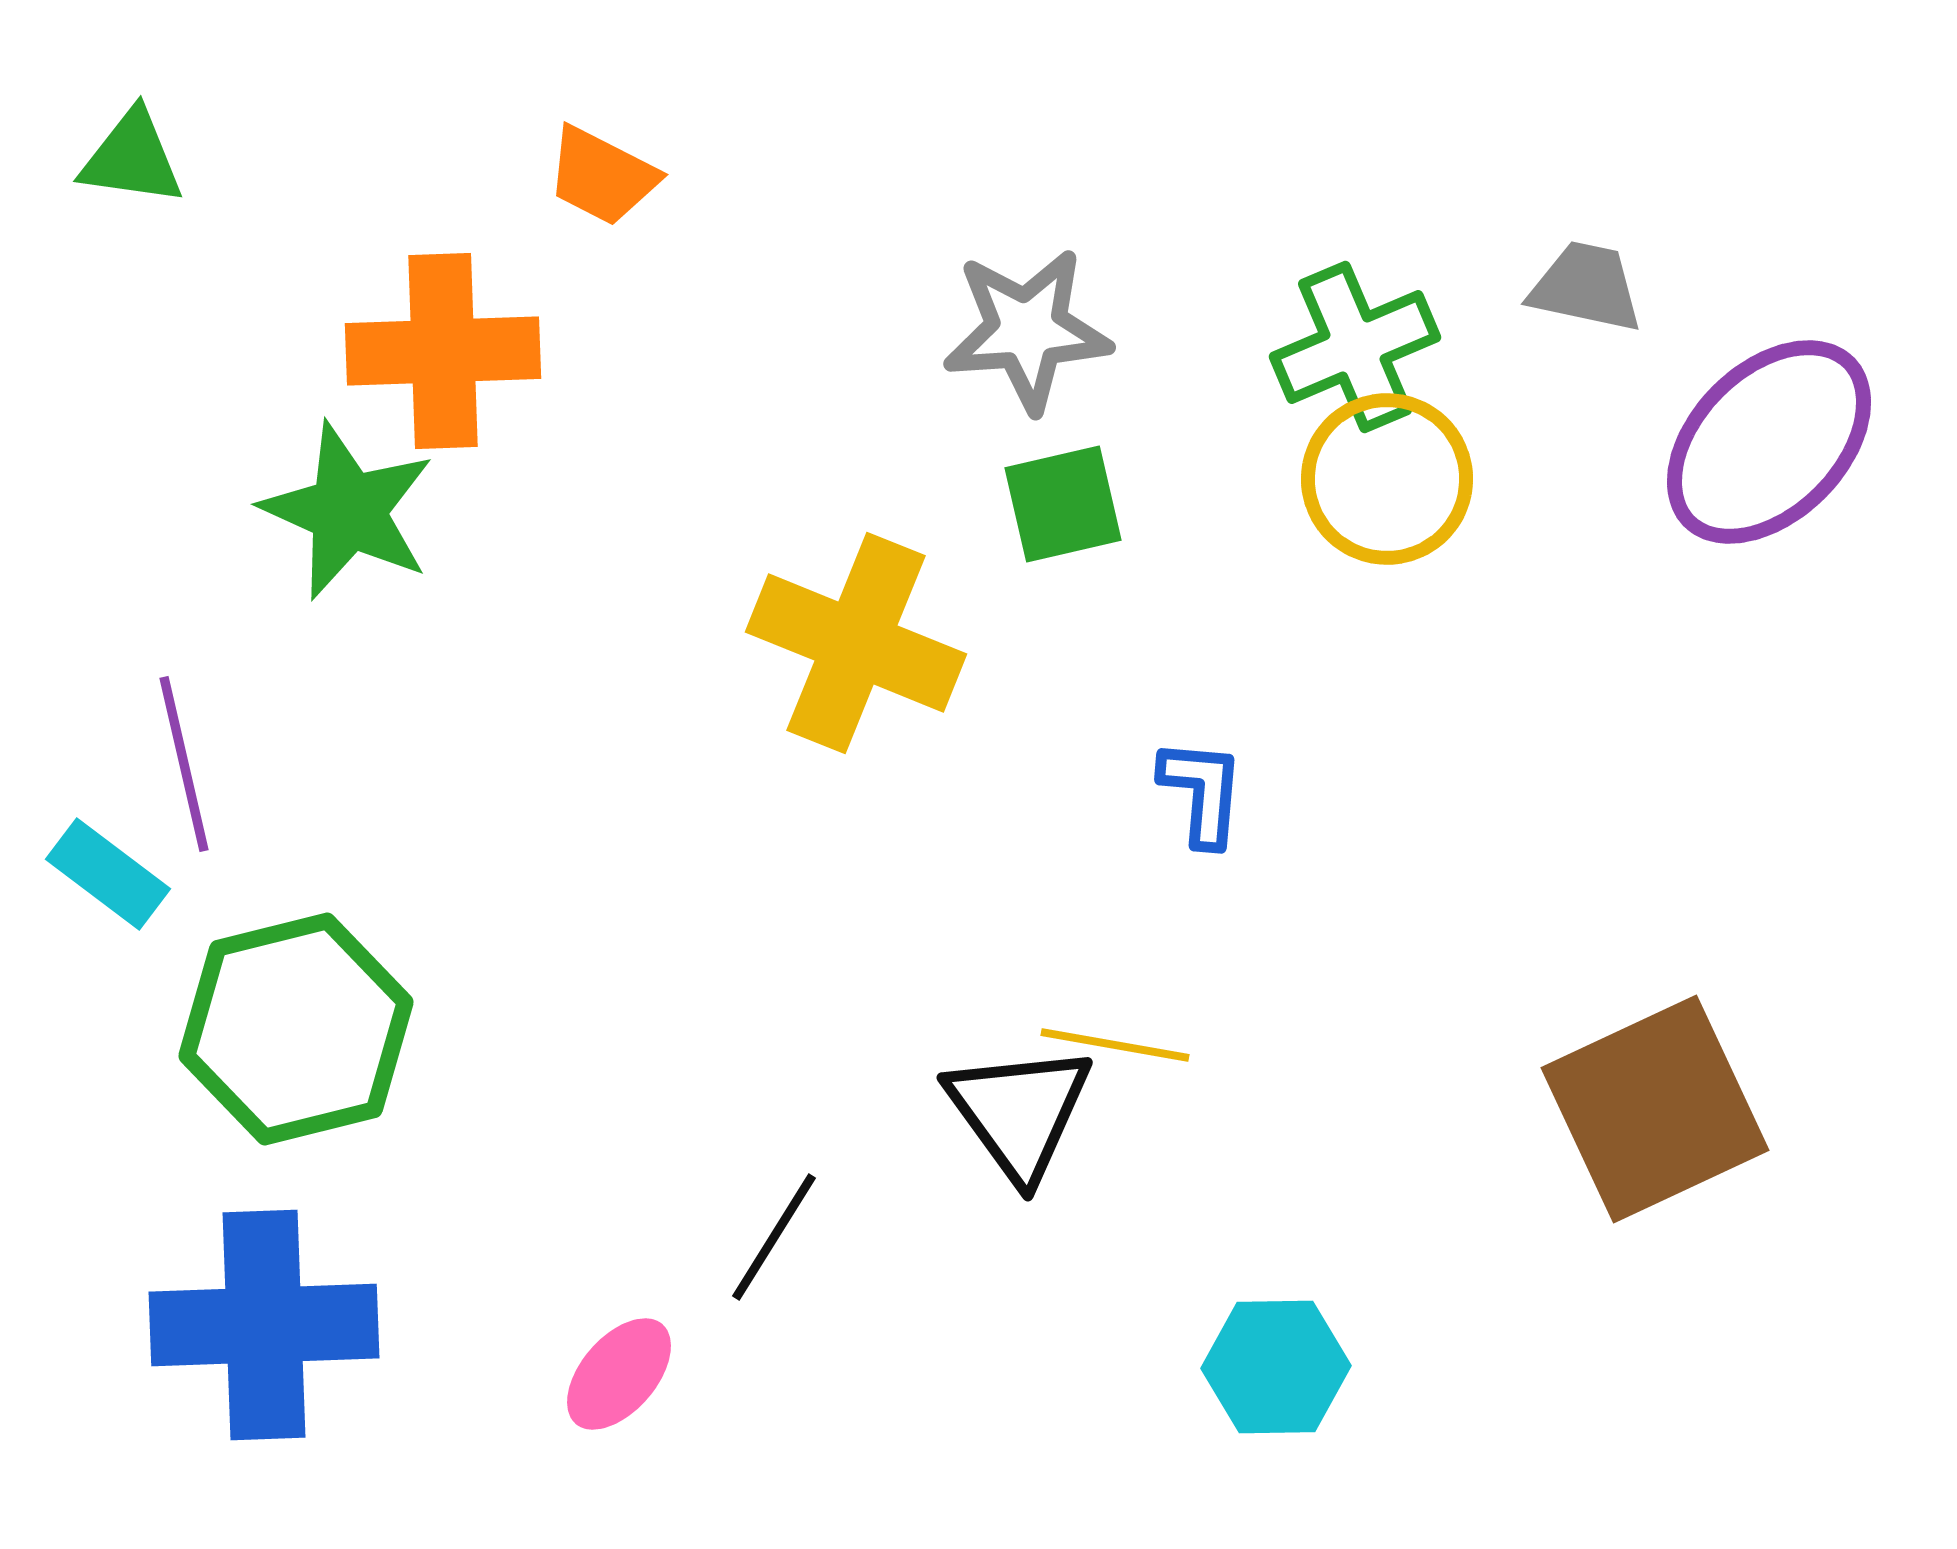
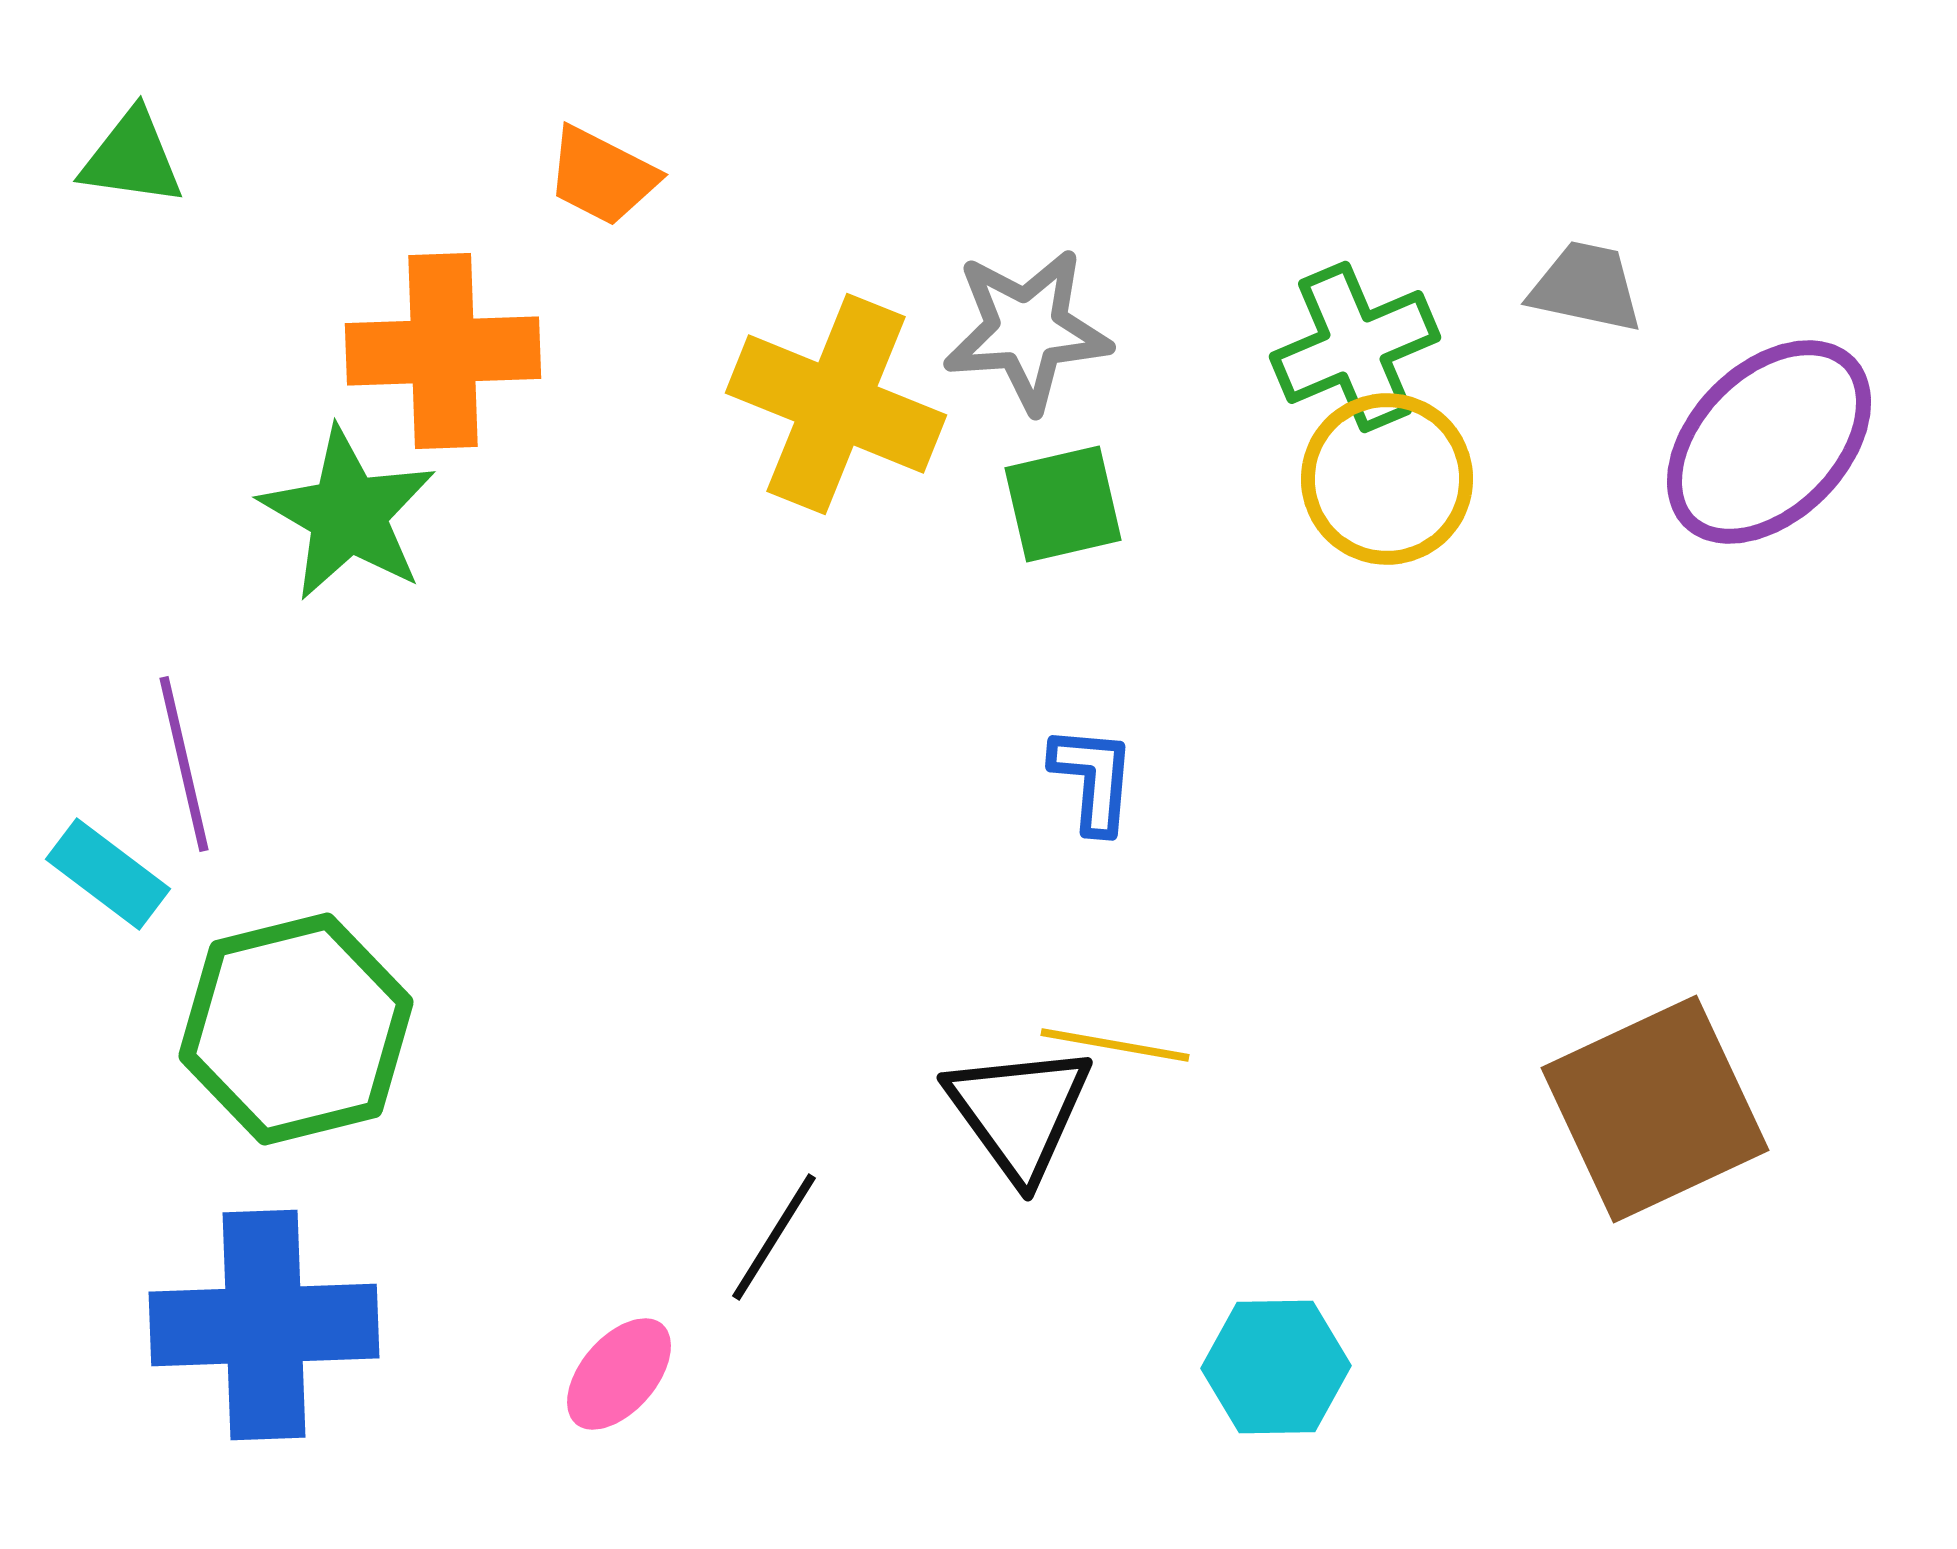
green star: moved 3 px down; rotated 6 degrees clockwise
yellow cross: moved 20 px left, 239 px up
blue L-shape: moved 109 px left, 13 px up
